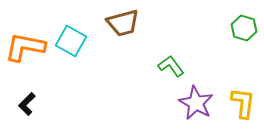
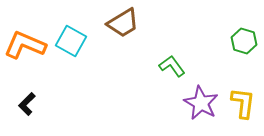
brown trapezoid: rotated 16 degrees counterclockwise
green hexagon: moved 13 px down
orange L-shape: moved 2 px up; rotated 12 degrees clockwise
green L-shape: moved 1 px right
purple star: moved 5 px right
